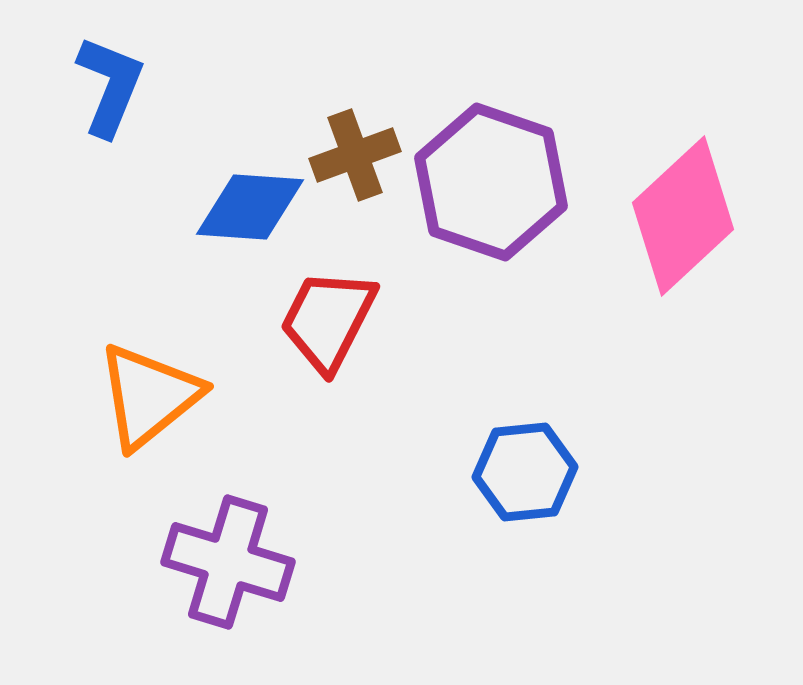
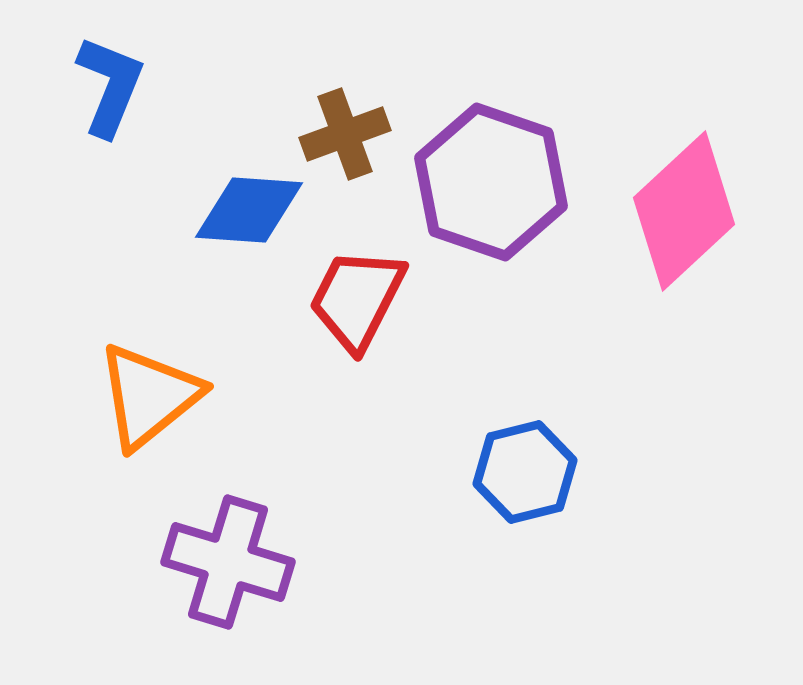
brown cross: moved 10 px left, 21 px up
blue diamond: moved 1 px left, 3 px down
pink diamond: moved 1 px right, 5 px up
red trapezoid: moved 29 px right, 21 px up
blue hexagon: rotated 8 degrees counterclockwise
